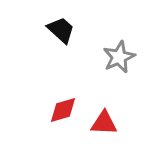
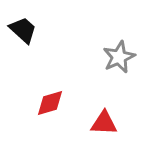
black trapezoid: moved 38 px left
red diamond: moved 13 px left, 7 px up
